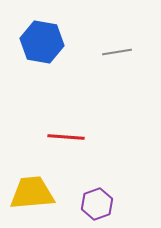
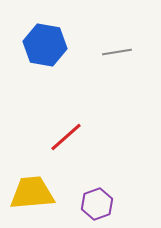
blue hexagon: moved 3 px right, 3 px down
red line: rotated 45 degrees counterclockwise
